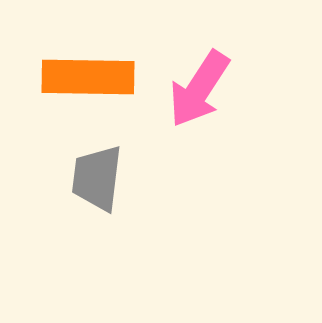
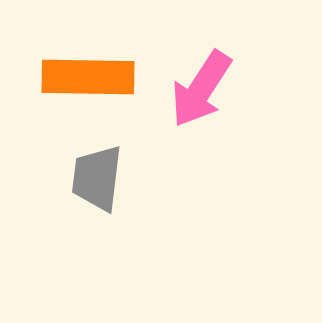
pink arrow: moved 2 px right
